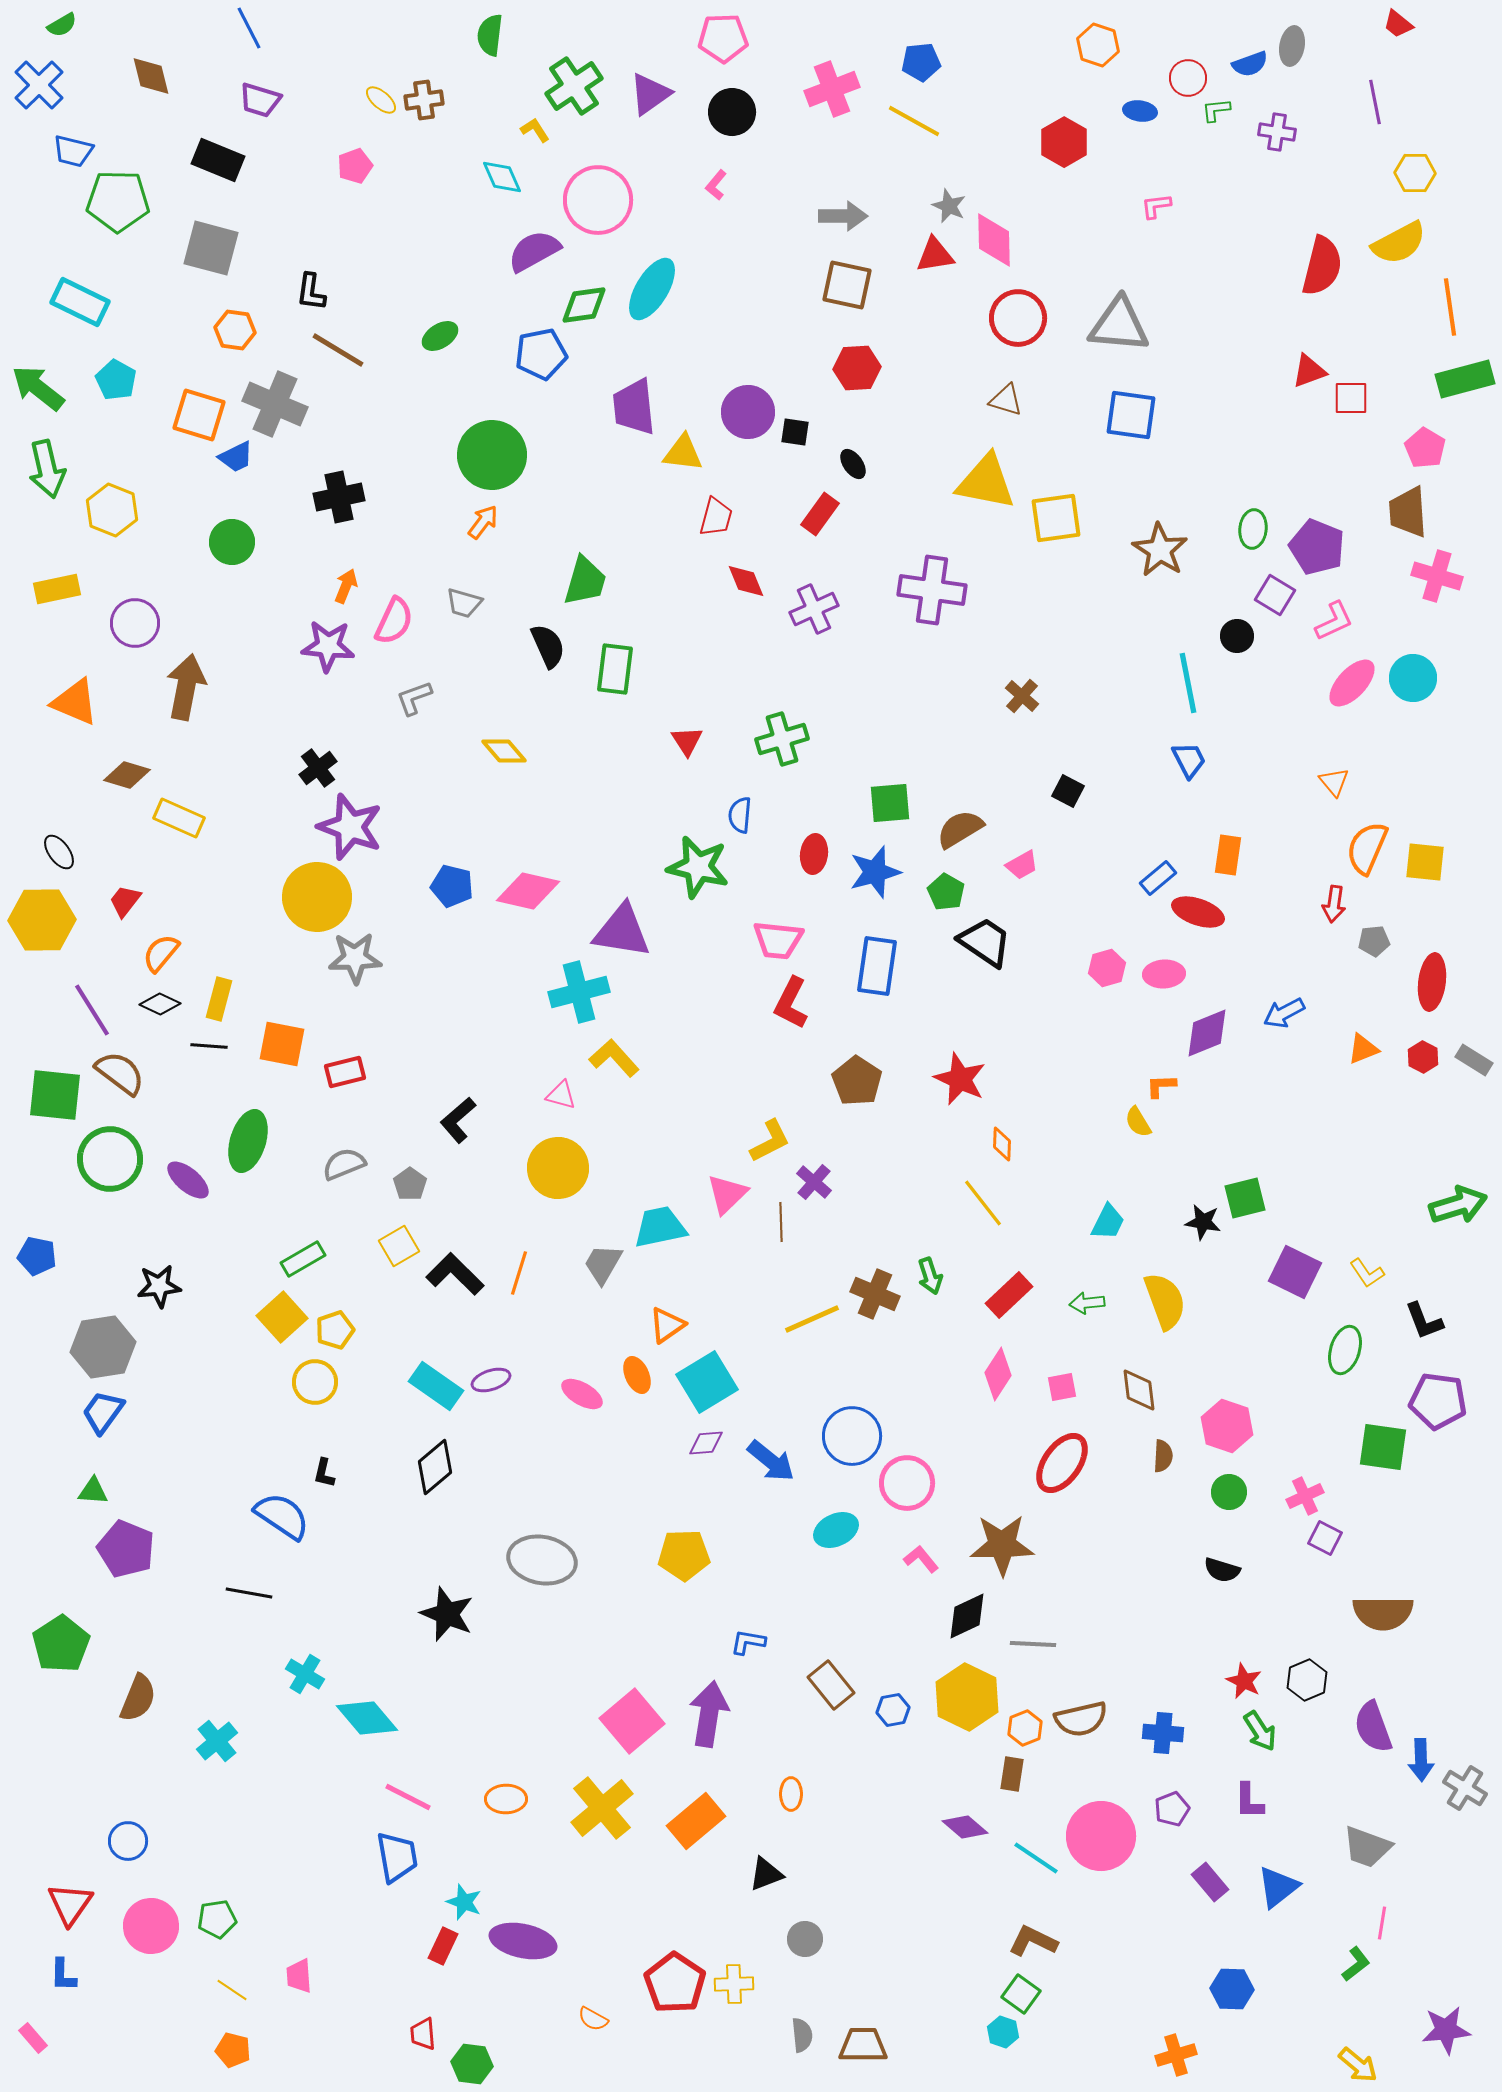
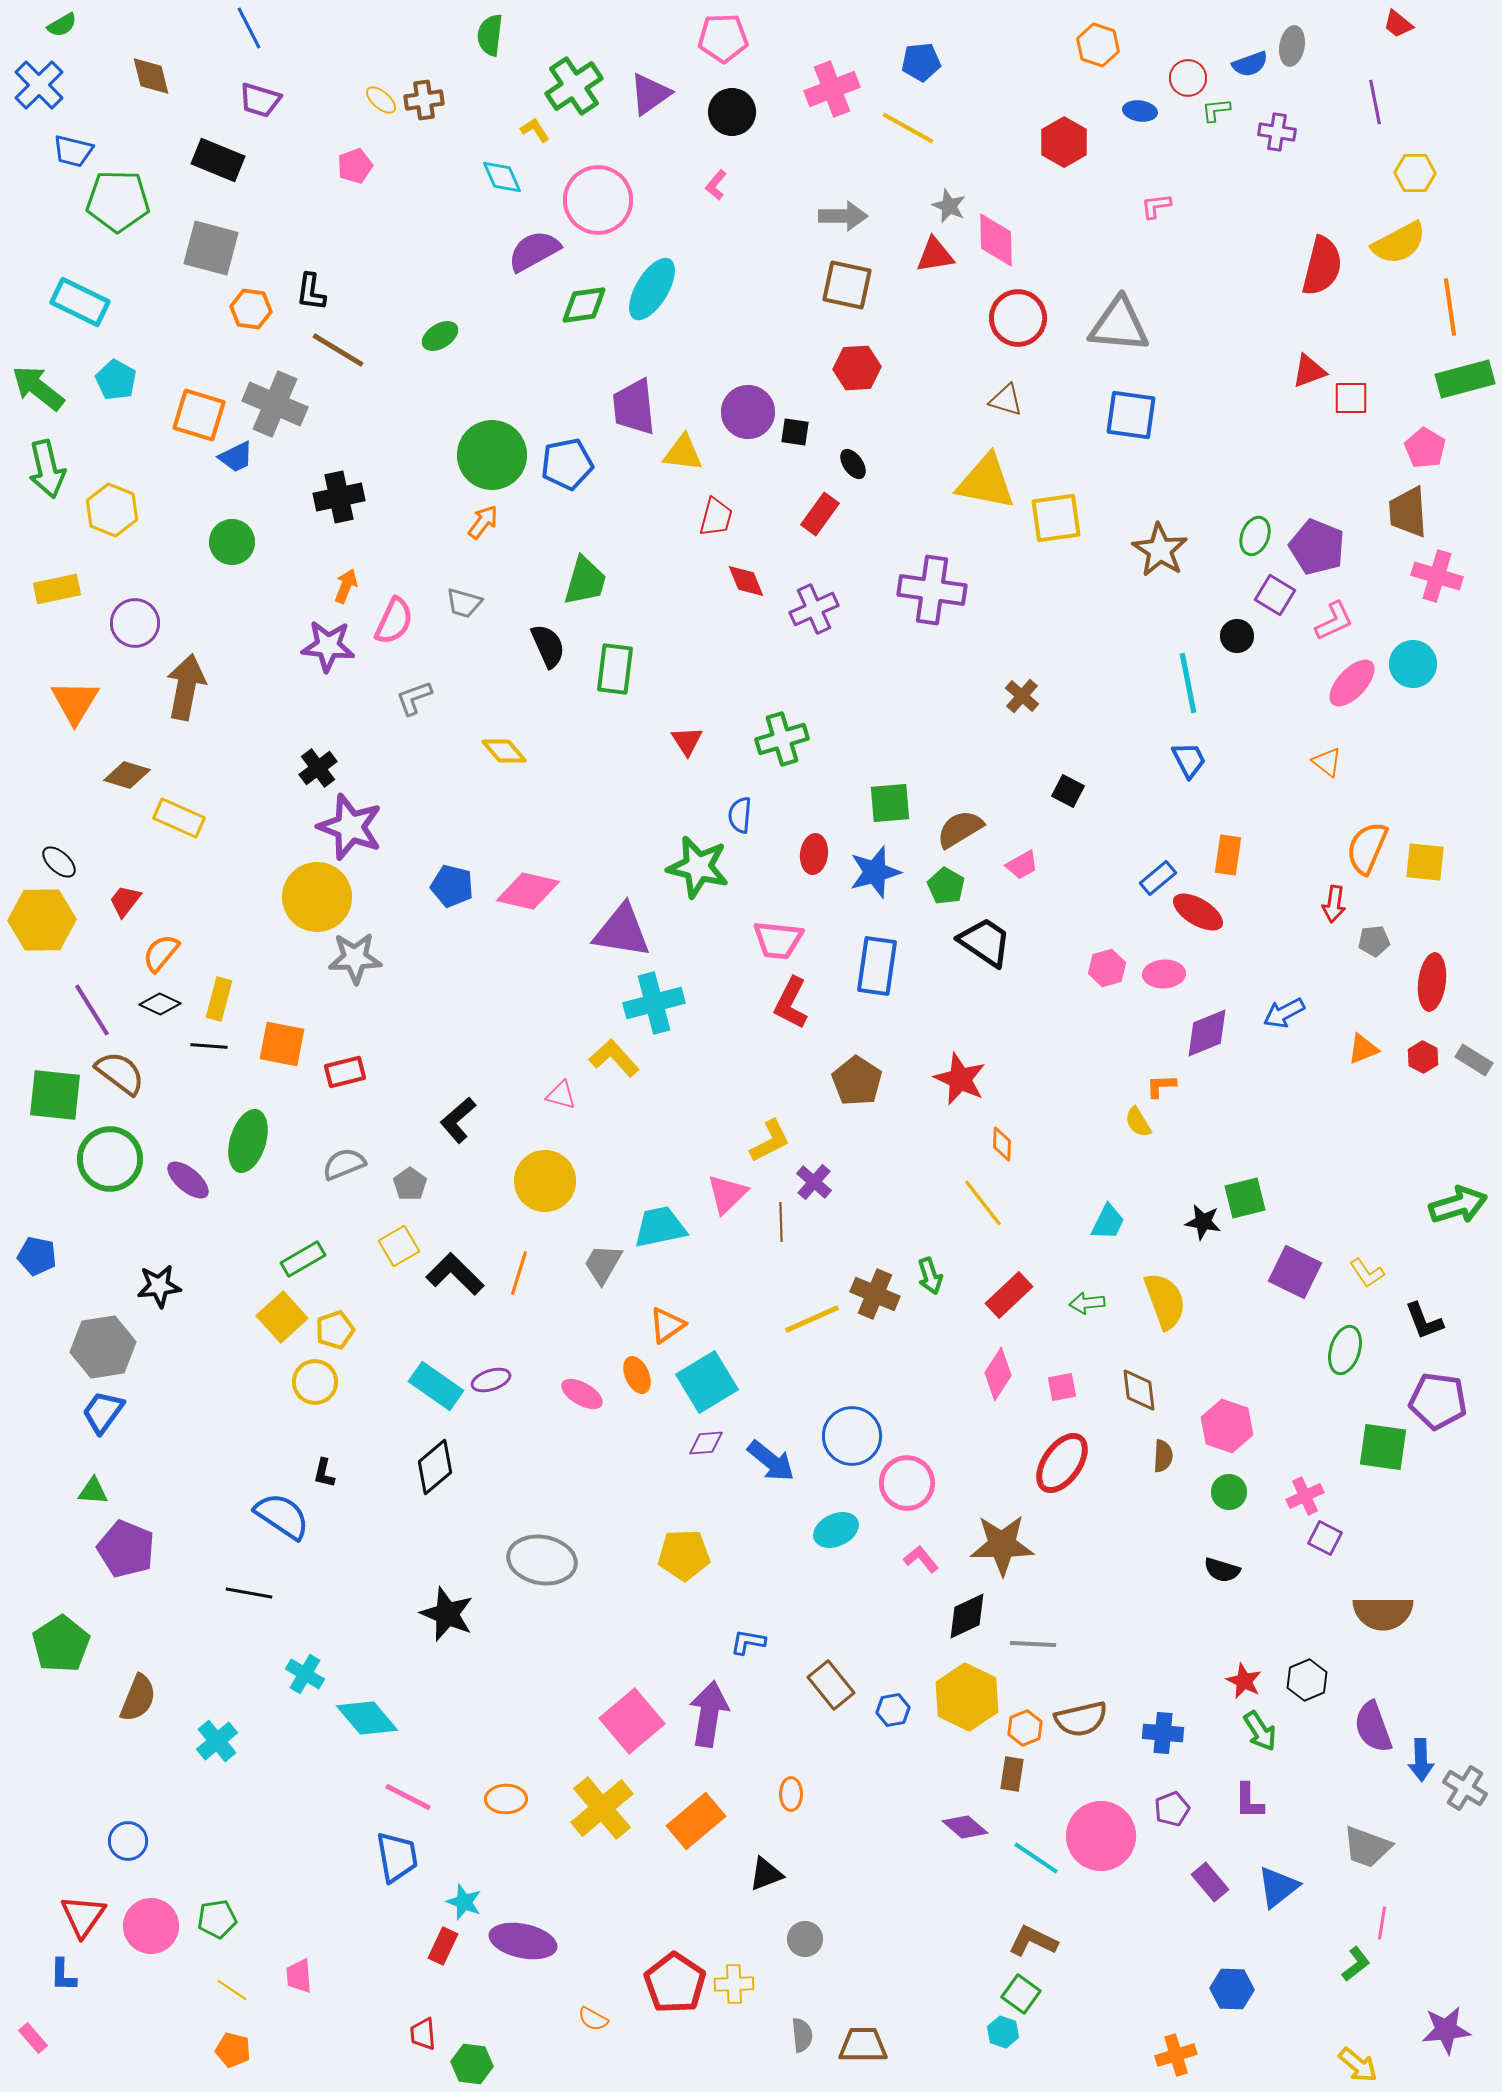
yellow line at (914, 121): moved 6 px left, 7 px down
pink diamond at (994, 240): moved 2 px right
orange hexagon at (235, 330): moved 16 px right, 21 px up
blue pentagon at (541, 354): moved 26 px right, 110 px down
green ellipse at (1253, 529): moved 2 px right, 7 px down; rotated 15 degrees clockwise
cyan circle at (1413, 678): moved 14 px up
orange triangle at (75, 702): rotated 38 degrees clockwise
orange triangle at (1334, 782): moved 7 px left, 20 px up; rotated 12 degrees counterclockwise
black ellipse at (59, 852): moved 10 px down; rotated 12 degrees counterclockwise
green pentagon at (946, 892): moved 6 px up
red ellipse at (1198, 912): rotated 12 degrees clockwise
cyan cross at (579, 992): moved 75 px right, 11 px down
yellow circle at (558, 1168): moved 13 px left, 13 px down
red triangle at (70, 1904): moved 13 px right, 12 px down
